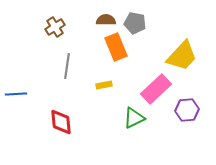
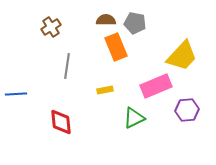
brown cross: moved 4 px left
yellow rectangle: moved 1 px right, 5 px down
pink rectangle: moved 3 px up; rotated 20 degrees clockwise
